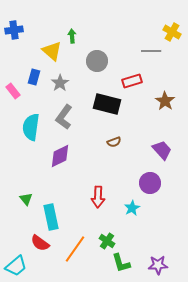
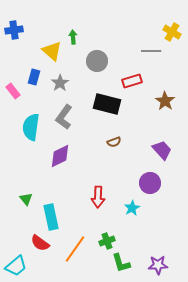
green arrow: moved 1 px right, 1 px down
green cross: rotated 35 degrees clockwise
